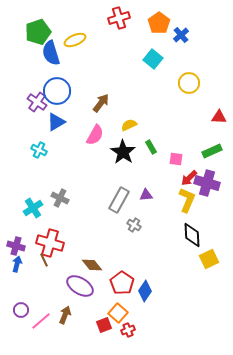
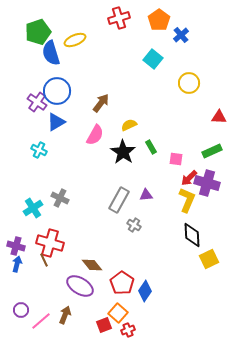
orange pentagon at (159, 23): moved 3 px up
